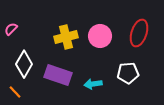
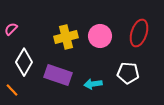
white diamond: moved 2 px up
white pentagon: rotated 10 degrees clockwise
orange line: moved 3 px left, 2 px up
